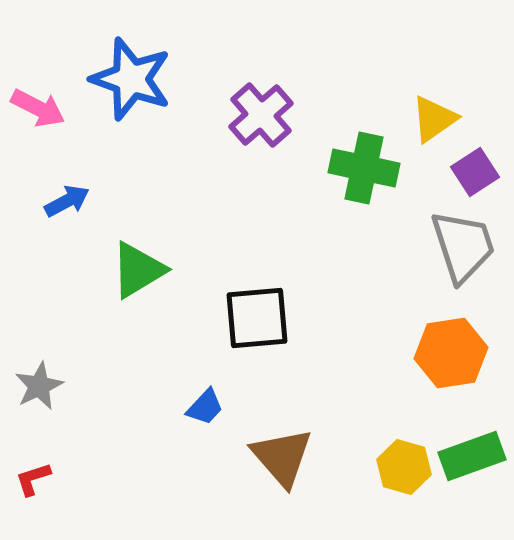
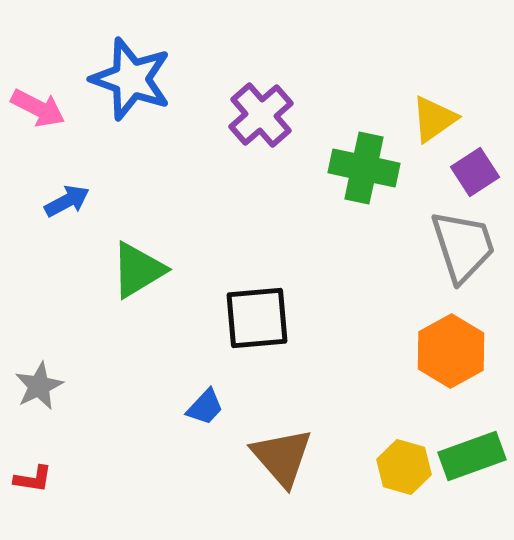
orange hexagon: moved 2 px up; rotated 20 degrees counterclockwise
red L-shape: rotated 153 degrees counterclockwise
